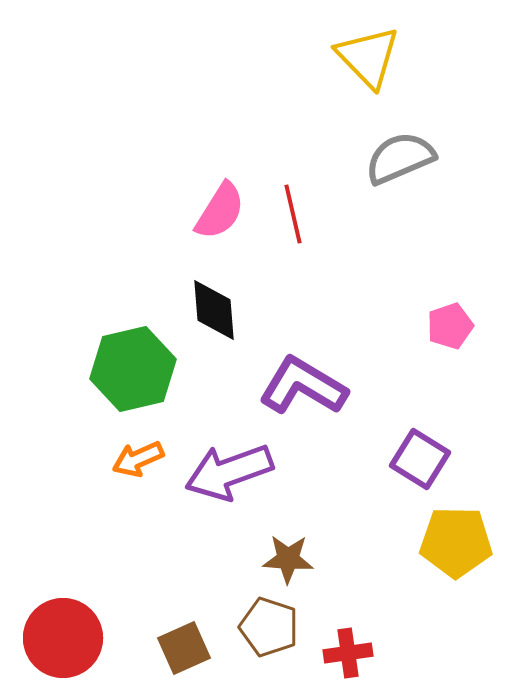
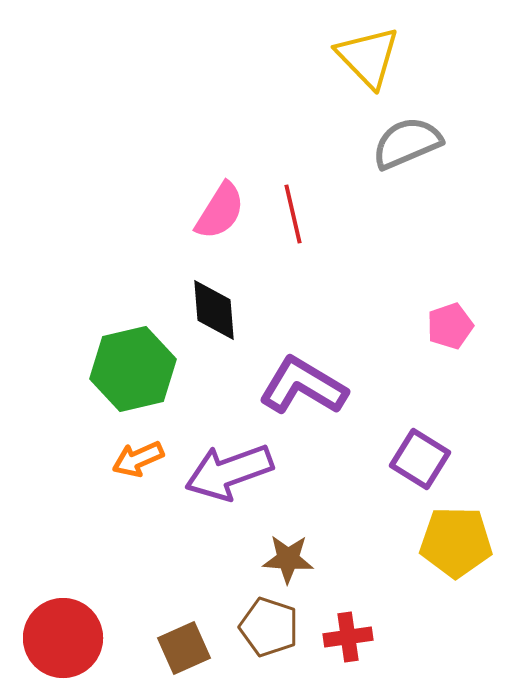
gray semicircle: moved 7 px right, 15 px up
red cross: moved 16 px up
